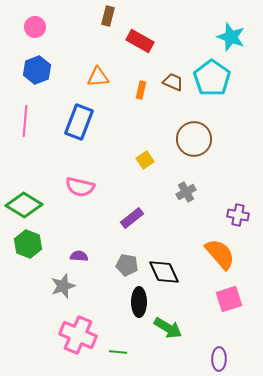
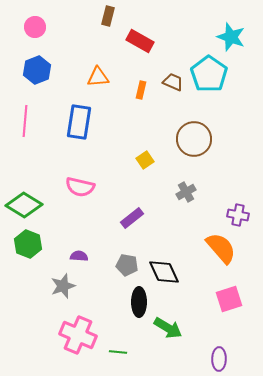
cyan pentagon: moved 3 px left, 4 px up
blue rectangle: rotated 12 degrees counterclockwise
orange semicircle: moved 1 px right, 6 px up
